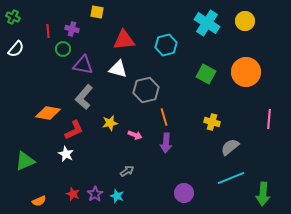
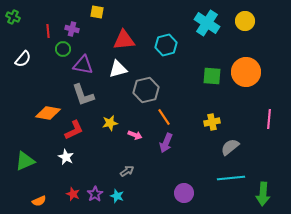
white semicircle: moved 7 px right, 10 px down
white triangle: rotated 30 degrees counterclockwise
green square: moved 6 px right, 2 px down; rotated 24 degrees counterclockwise
gray L-shape: moved 1 px left, 2 px up; rotated 60 degrees counterclockwise
orange line: rotated 18 degrees counterclockwise
yellow cross: rotated 28 degrees counterclockwise
purple arrow: rotated 18 degrees clockwise
white star: moved 3 px down
cyan line: rotated 16 degrees clockwise
